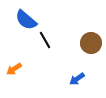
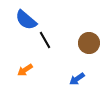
brown circle: moved 2 px left
orange arrow: moved 11 px right, 1 px down
